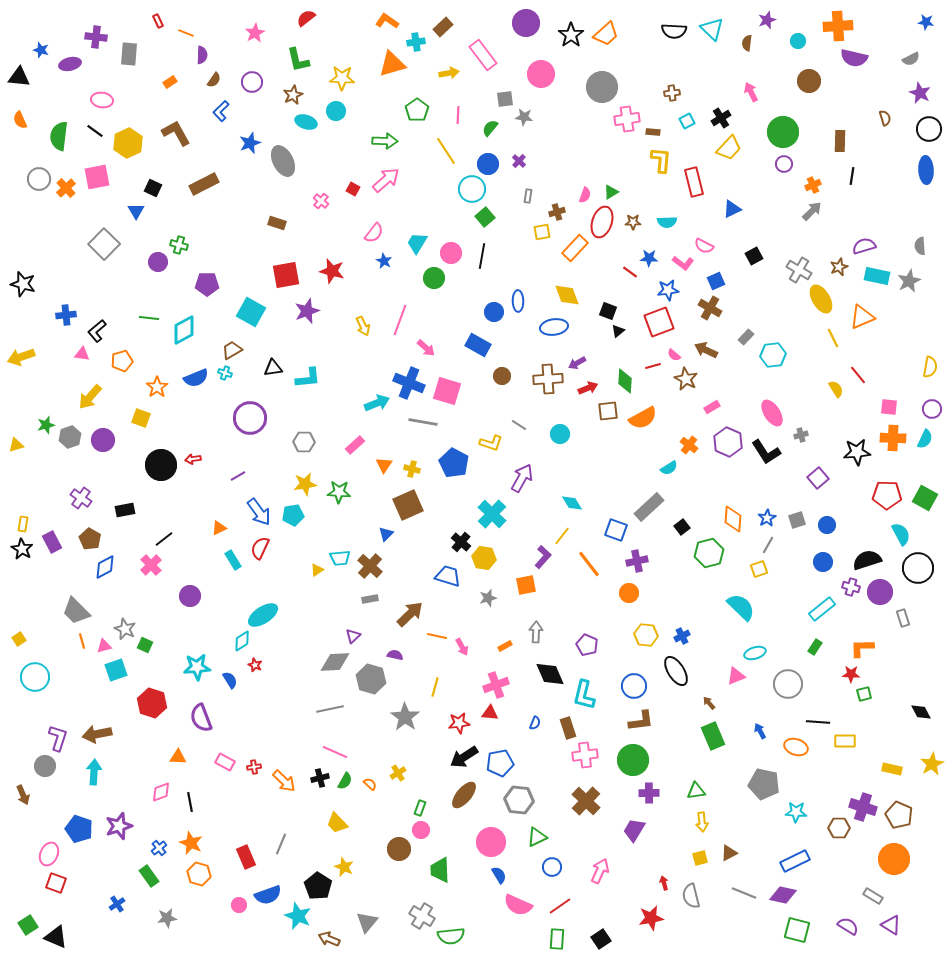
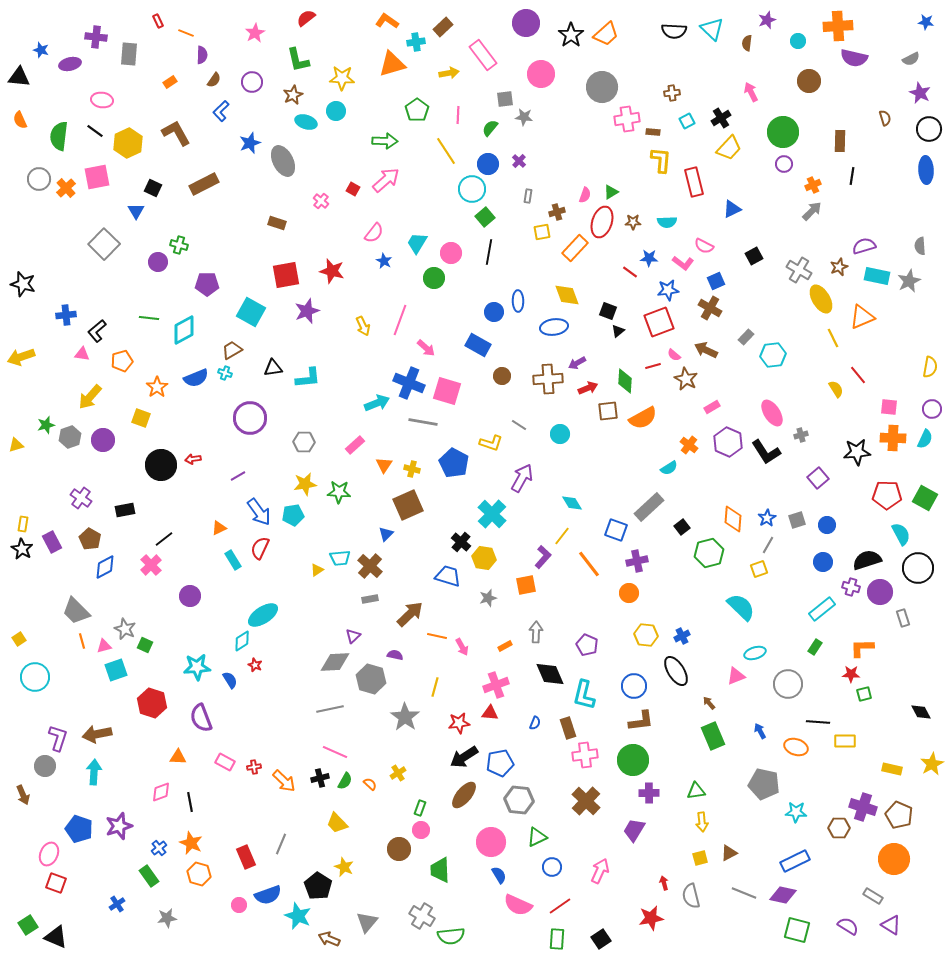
black line at (482, 256): moved 7 px right, 4 px up
